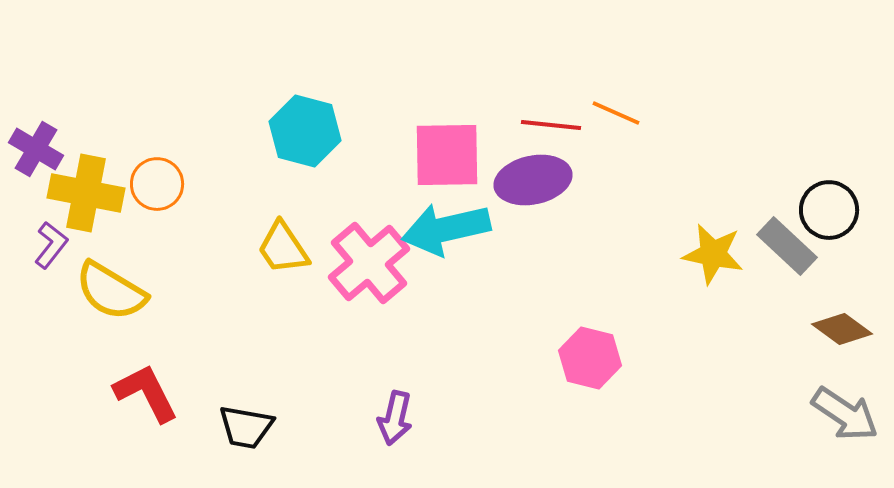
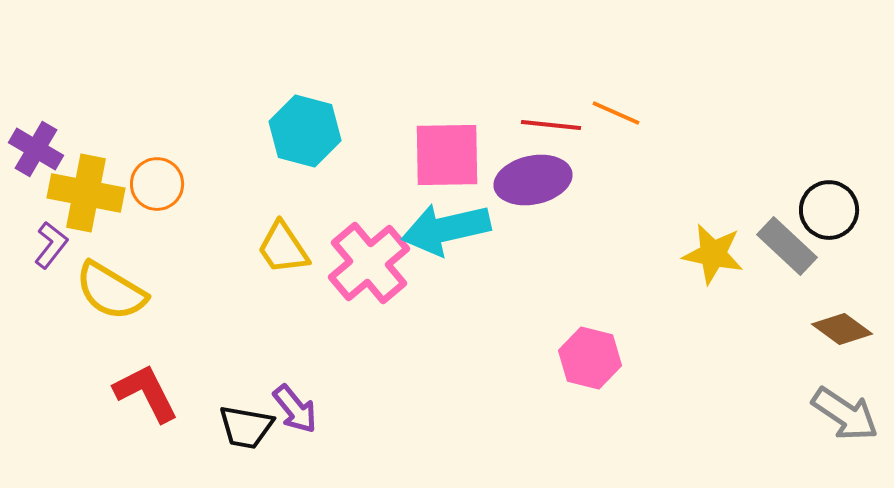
purple arrow: moved 100 px left, 9 px up; rotated 52 degrees counterclockwise
